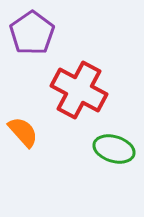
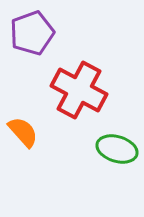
purple pentagon: rotated 15 degrees clockwise
green ellipse: moved 3 px right
